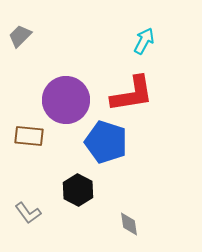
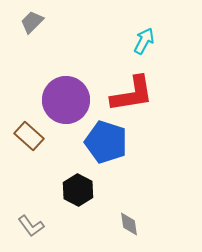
gray trapezoid: moved 12 px right, 14 px up
brown rectangle: rotated 36 degrees clockwise
gray L-shape: moved 3 px right, 13 px down
